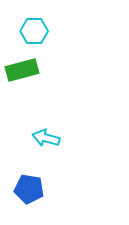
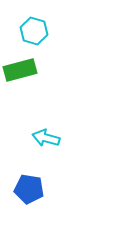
cyan hexagon: rotated 16 degrees clockwise
green rectangle: moved 2 px left
